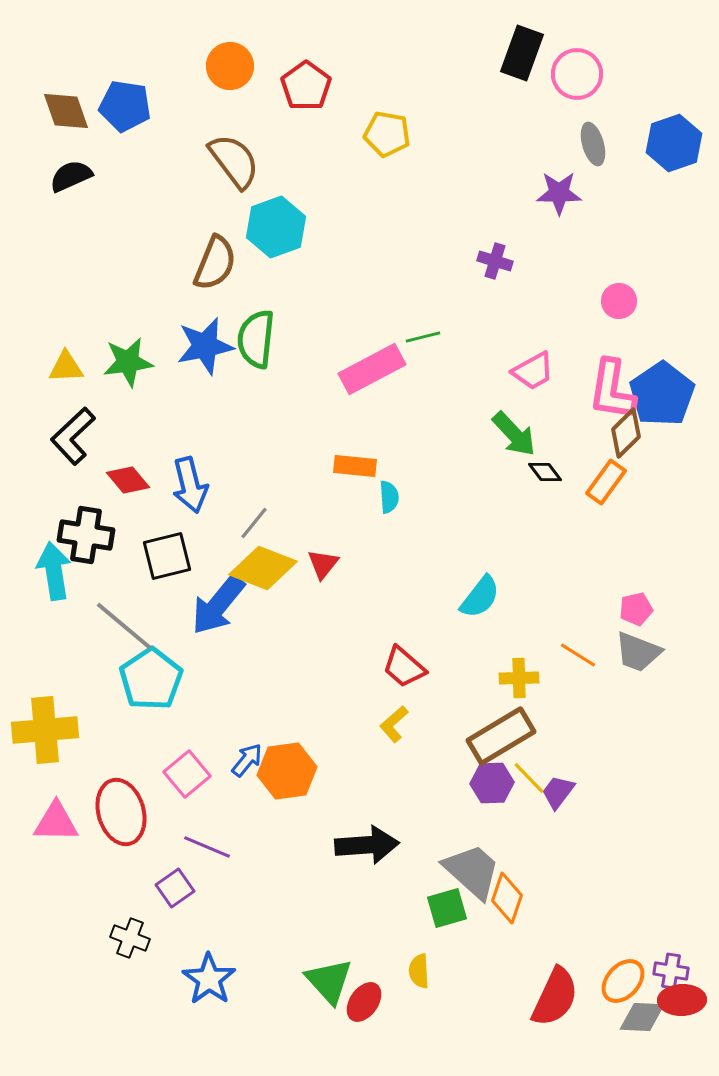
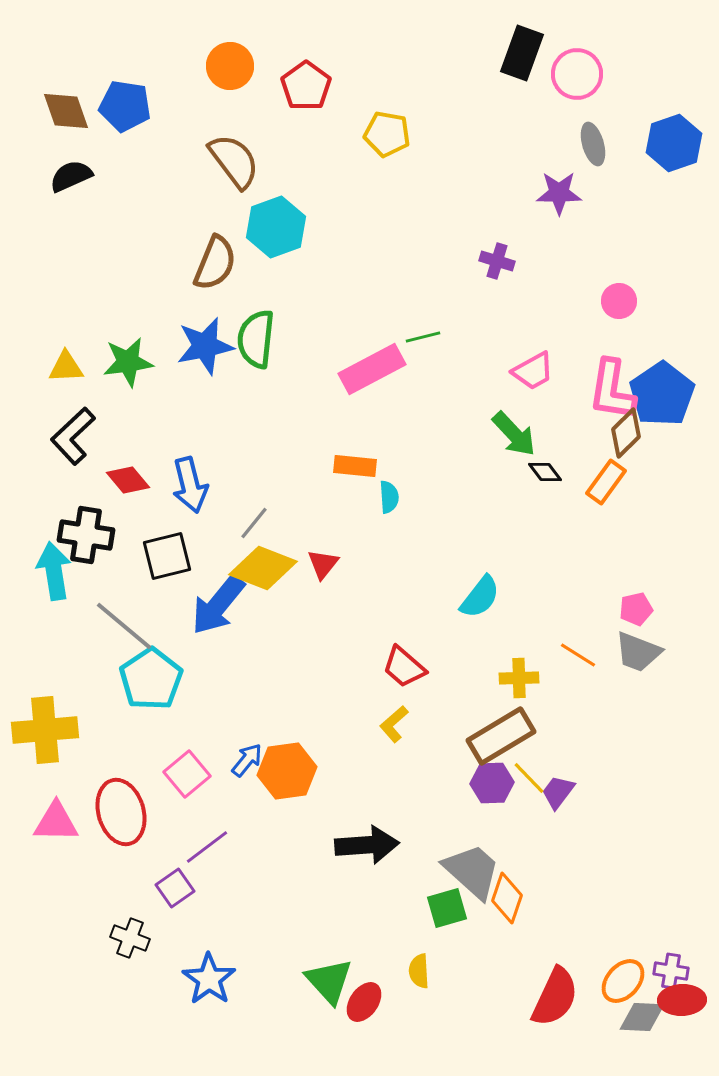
purple cross at (495, 261): moved 2 px right
purple line at (207, 847): rotated 60 degrees counterclockwise
